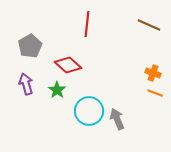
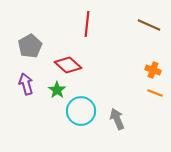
orange cross: moved 3 px up
cyan circle: moved 8 px left
